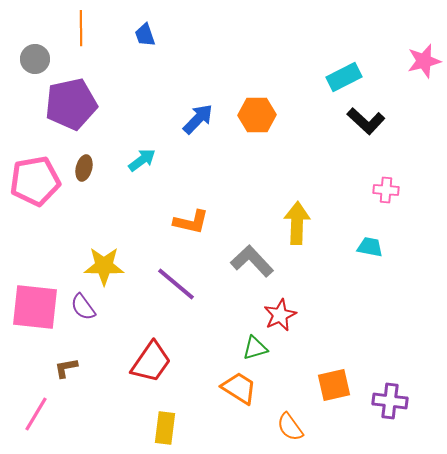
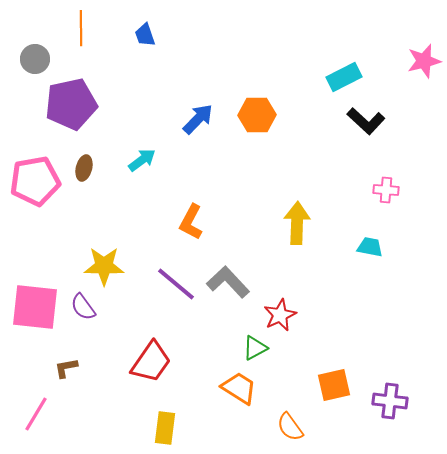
orange L-shape: rotated 105 degrees clockwise
gray L-shape: moved 24 px left, 21 px down
green triangle: rotated 12 degrees counterclockwise
